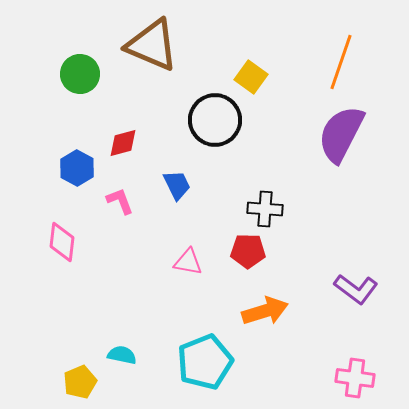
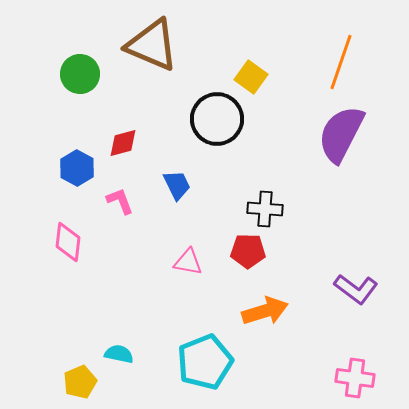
black circle: moved 2 px right, 1 px up
pink diamond: moved 6 px right
cyan semicircle: moved 3 px left, 1 px up
